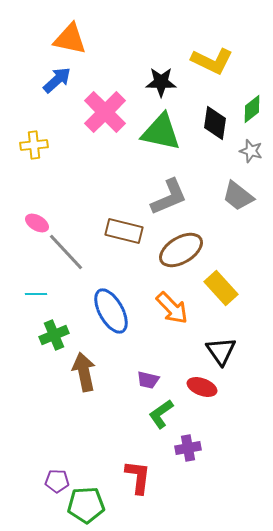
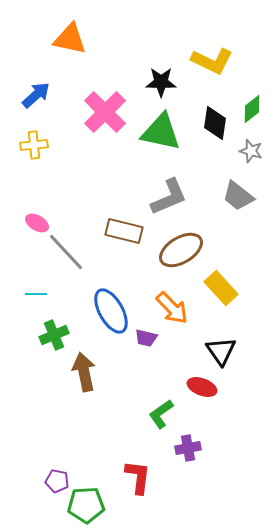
blue arrow: moved 21 px left, 15 px down
purple trapezoid: moved 2 px left, 42 px up
purple pentagon: rotated 10 degrees clockwise
